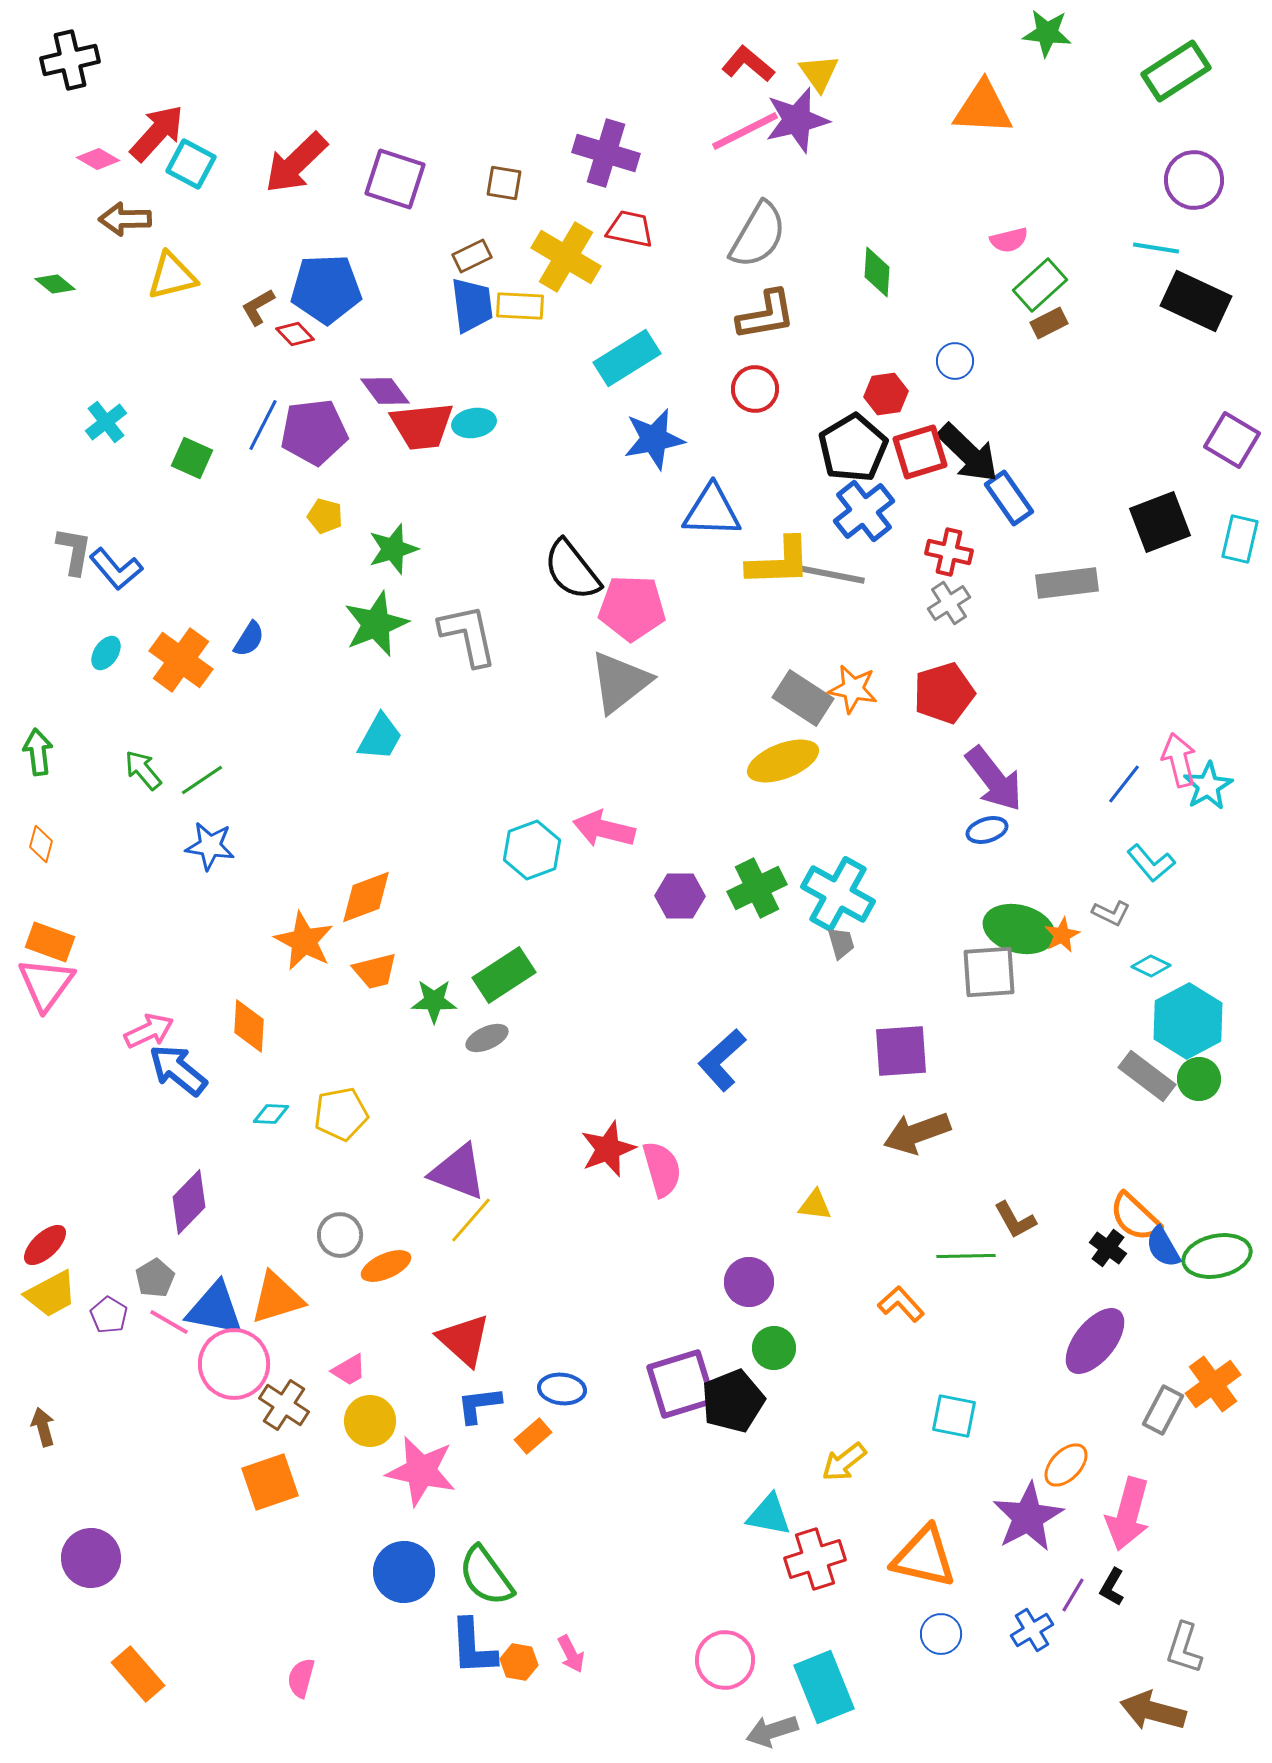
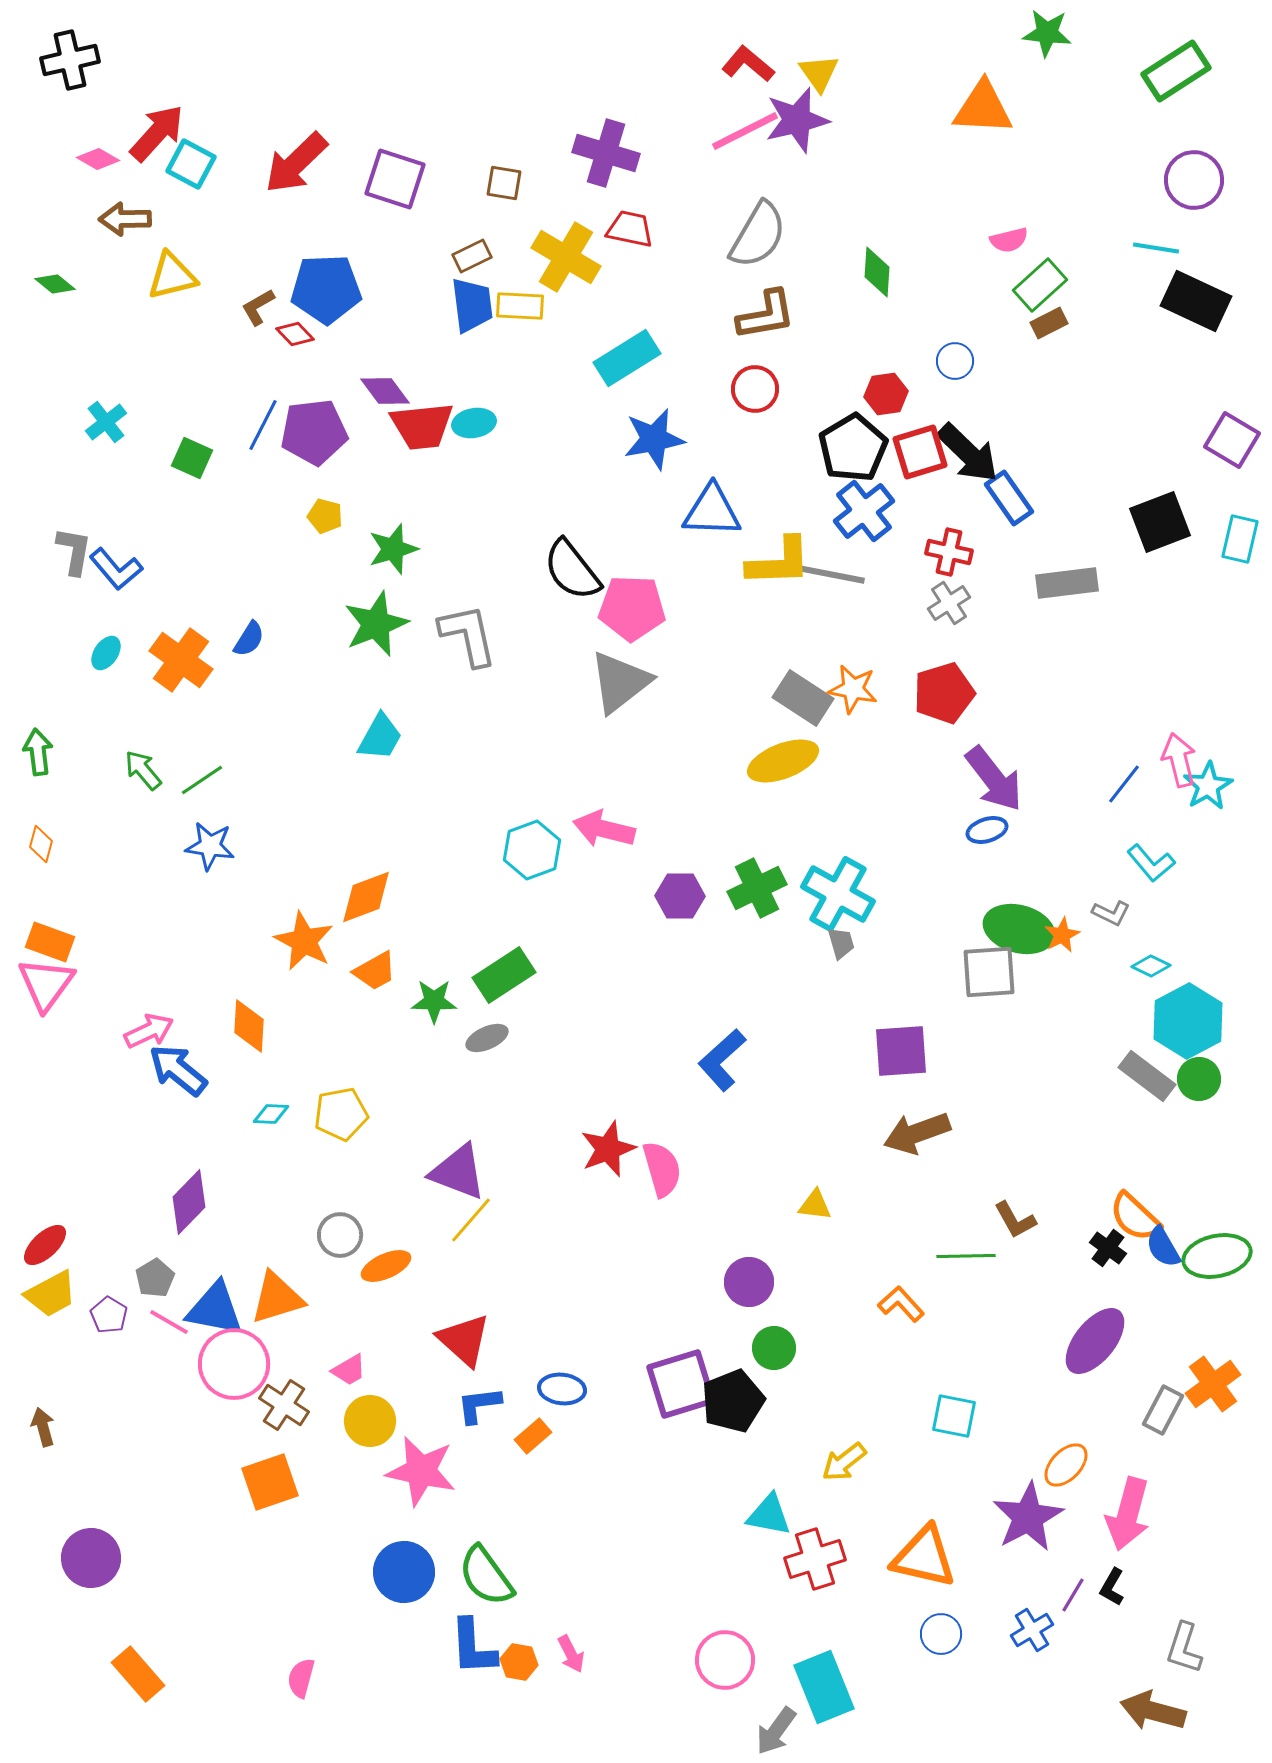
orange trapezoid at (375, 971): rotated 15 degrees counterclockwise
gray arrow at (772, 1731): moved 4 px right; rotated 36 degrees counterclockwise
